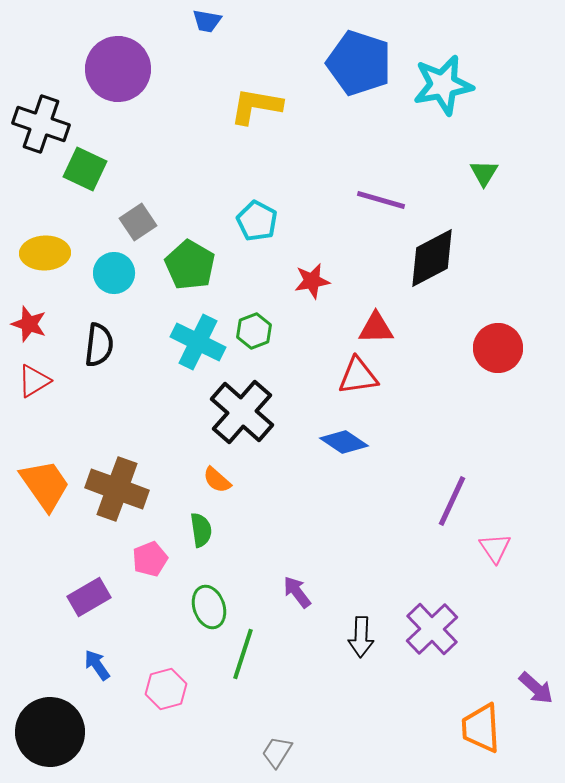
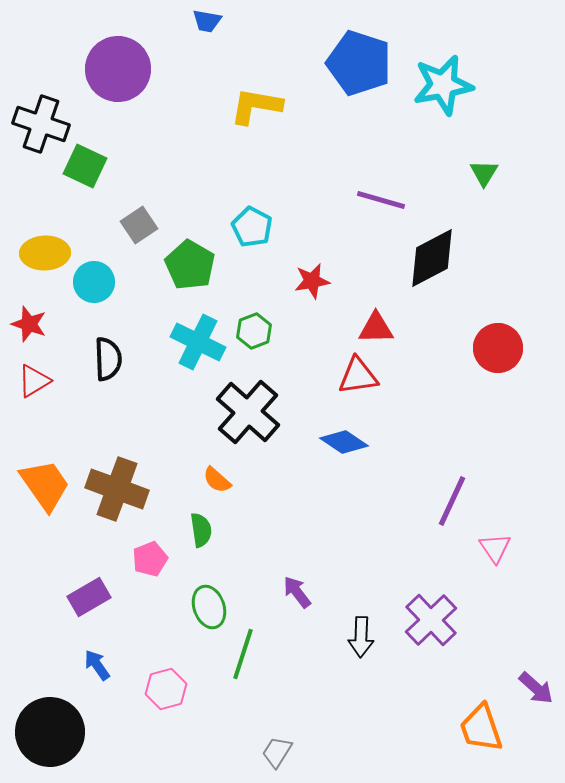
green square at (85, 169): moved 3 px up
cyan pentagon at (257, 221): moved 5 px left, 6 px down
gray square at (138, 222): moved 1 px right, 3 px down
cyan circle at (114, 273): moved 20 px left, 9 px down
black semicircle at (99, 345): moved 9 px right, 14 px down; rotated 9 degrees counterclockwise
black cross at (242, 412): moved 6 px right
purple cross at (432, 629): moved 1 px left, 9 px up
orange trapezoid at (481, 728): rotated 16 degrees counterclockwise
